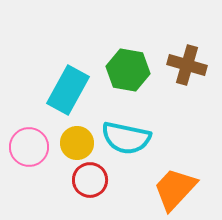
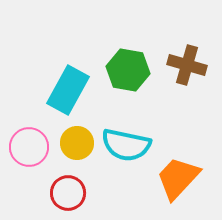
cyan semicircle: moved 7 px down
red circle: moved 22 px left, 13 px down
orange trapezoid: moved 3 px right, 11 px up
